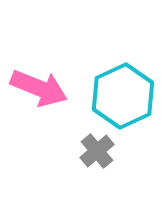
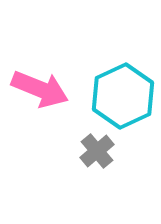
pink arrow: moved 1 px right, 1 px down
